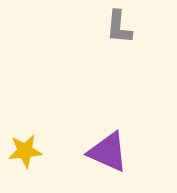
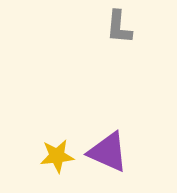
yellow star: moved 32 px right, 5 px down
